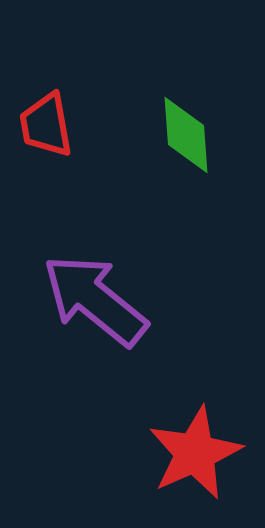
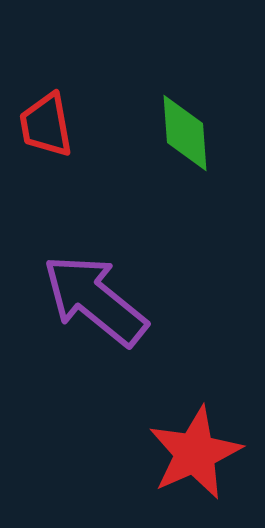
green diamond: moved 1 px left, 2 px up
